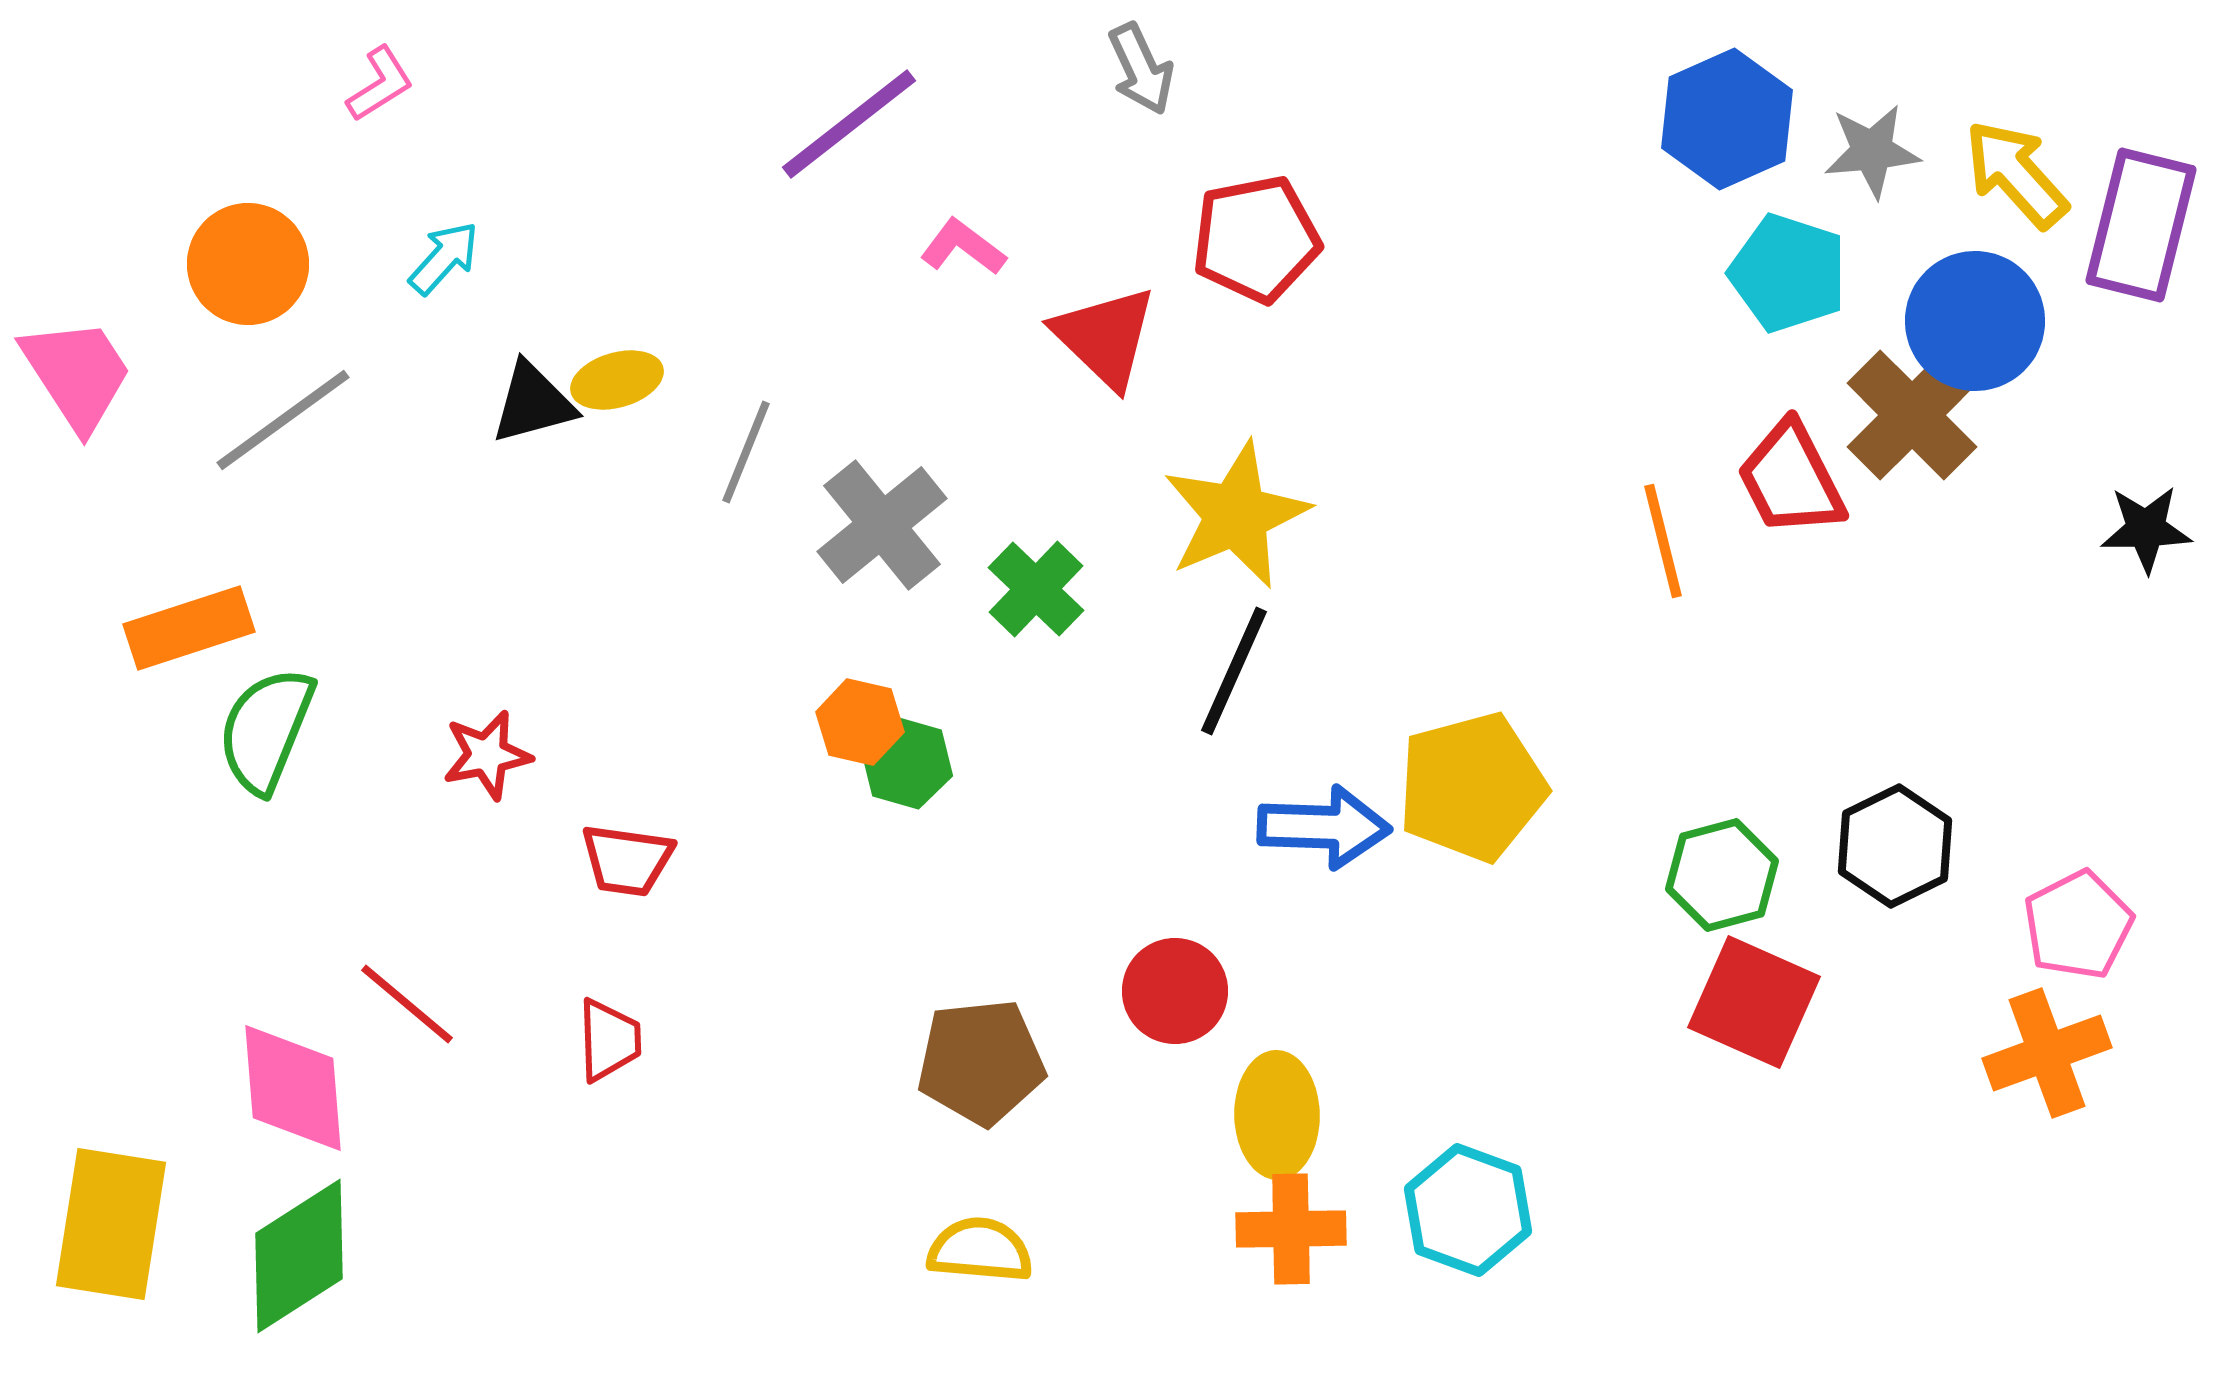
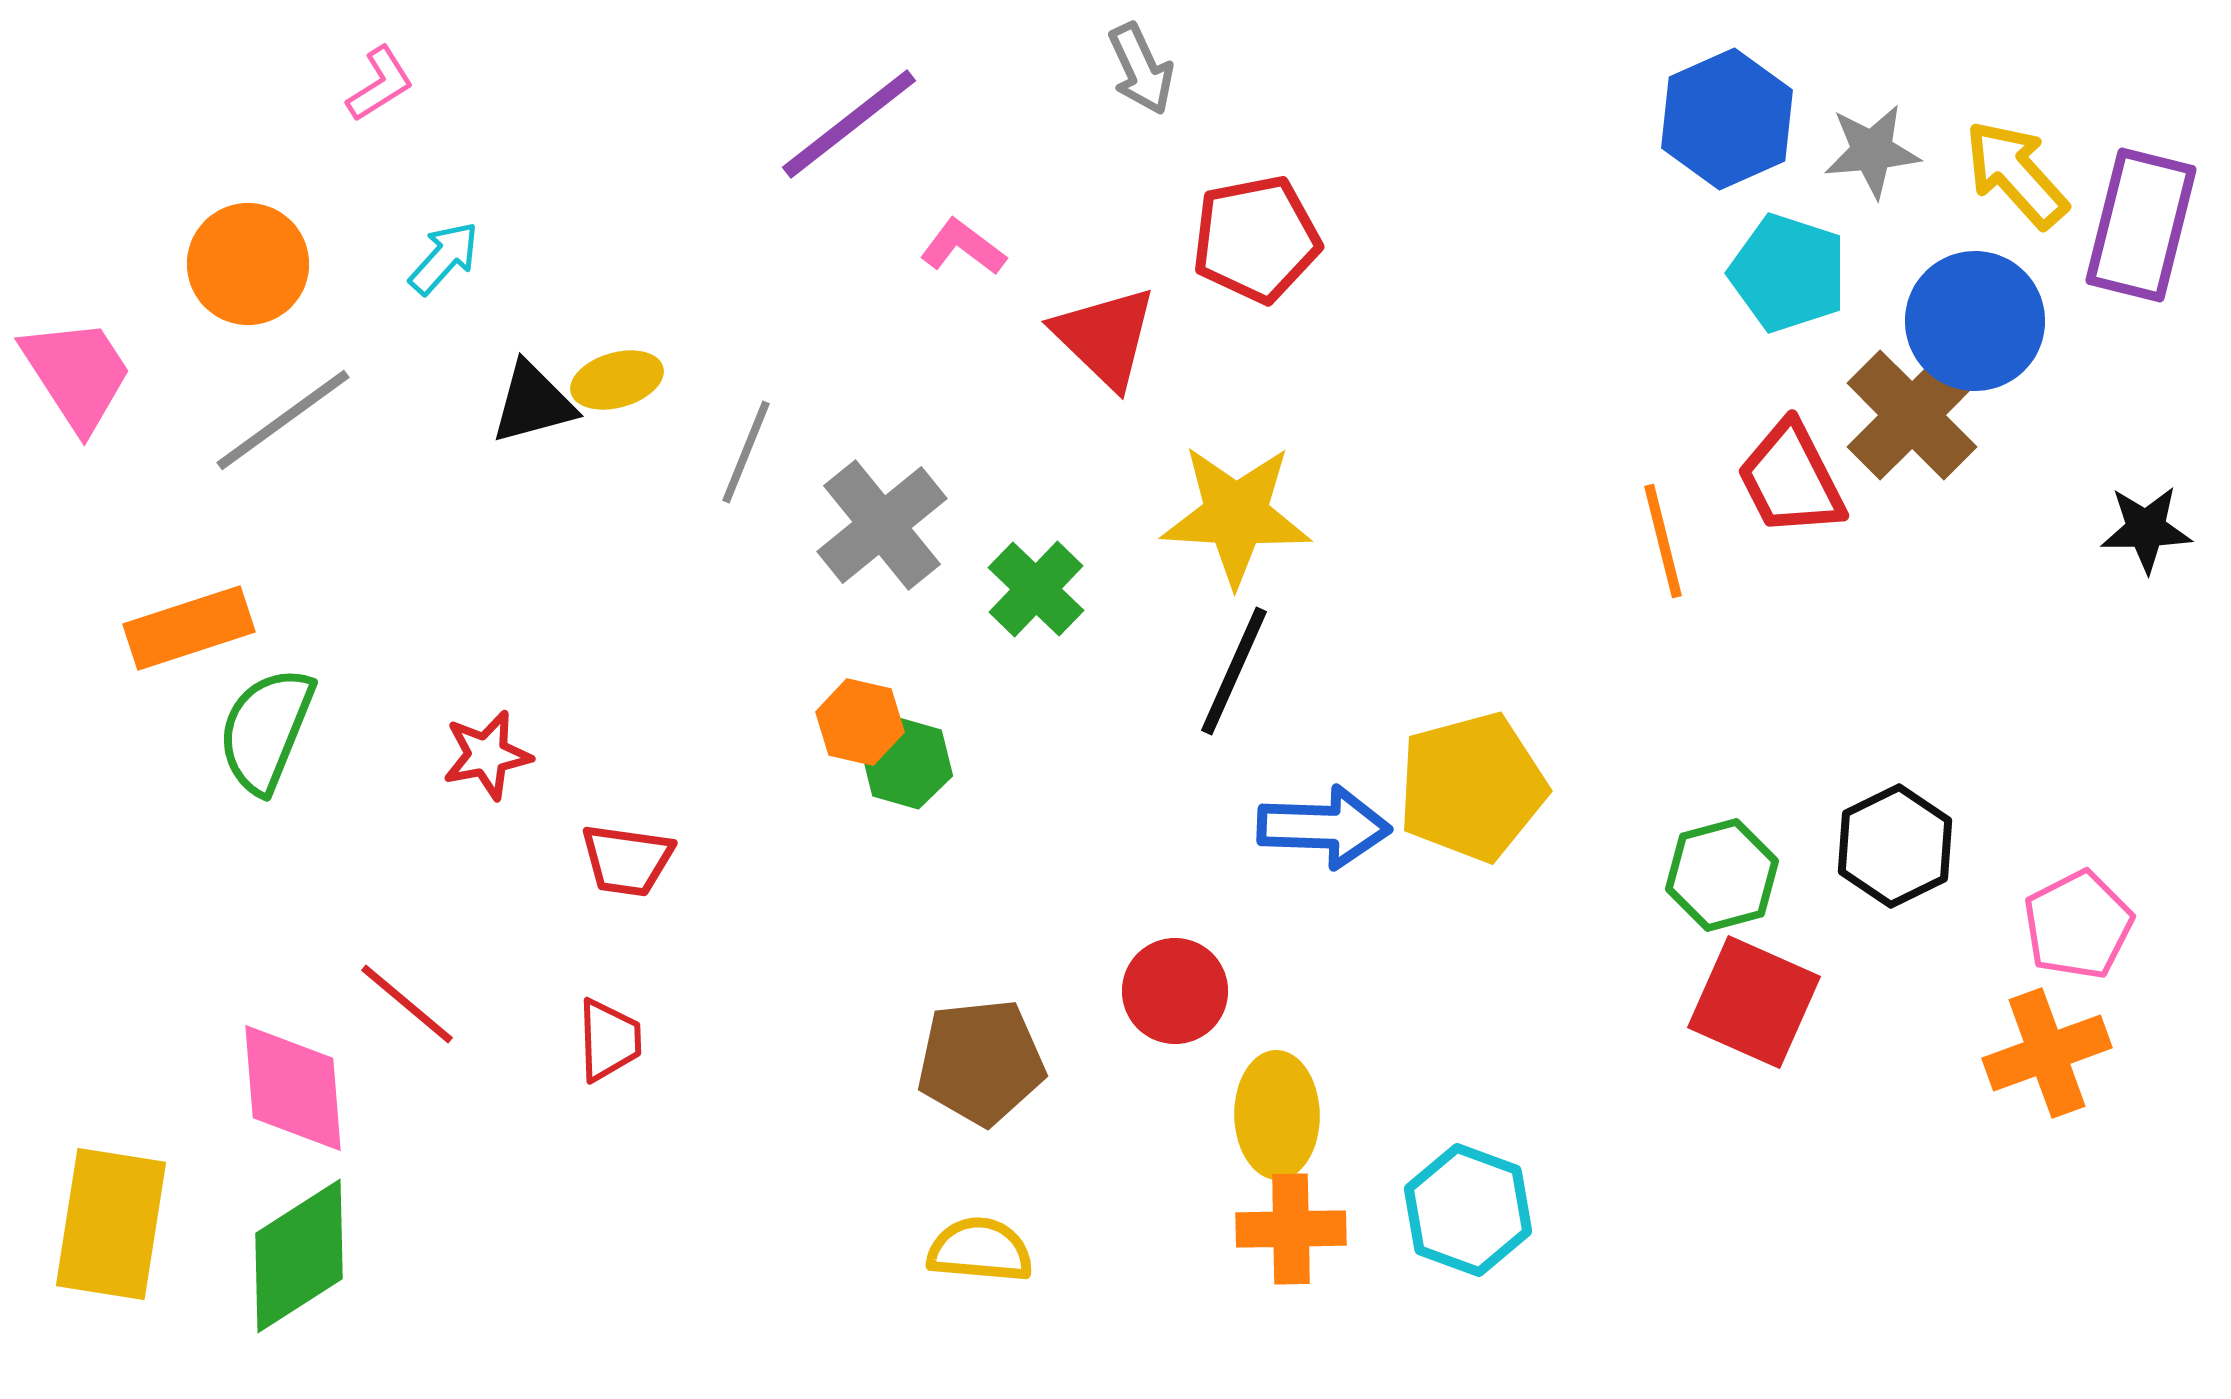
yellow star at (1236, 515): rotated 26 degrees clockwise
